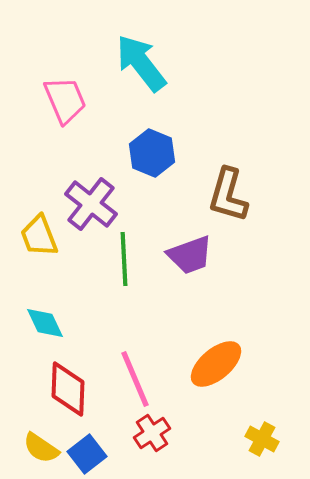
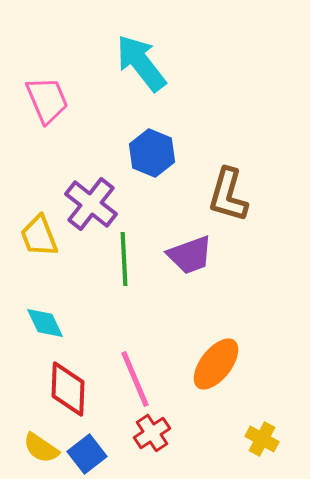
pink trapezoid: moved 18 px left
orange ellipse: rotated 12 degrees counterclockwise
